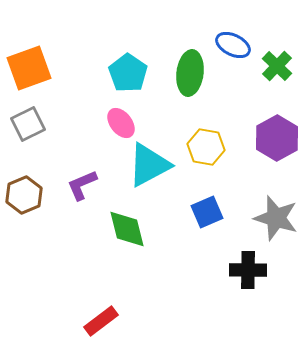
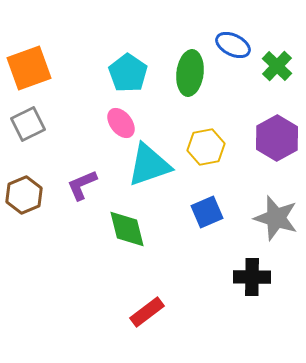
yellow hexagon: rotated 21 degrees counterclockwise
cyan triangle: rotated 9 degrees clockwise
black cross: moved 4 px right, 7 px down
red rectangle: moved 46 px right, 9 px up
